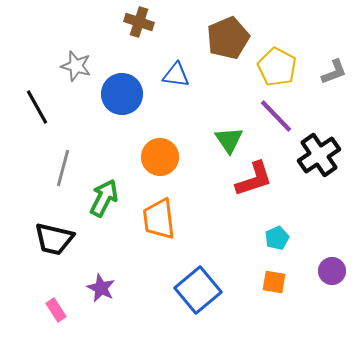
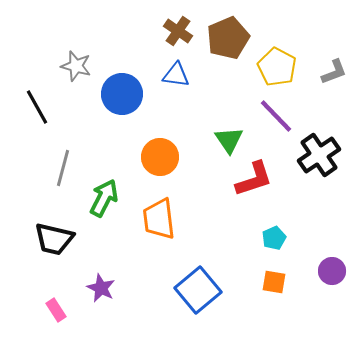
brown cross: moved 39 px right, 9 px down; rotated 16 degrees clockwise
cyan pentagon: moved 3 px left
